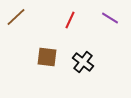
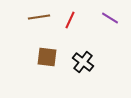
brown line: moved 23 px right; rotated 35 degrees clockwise
